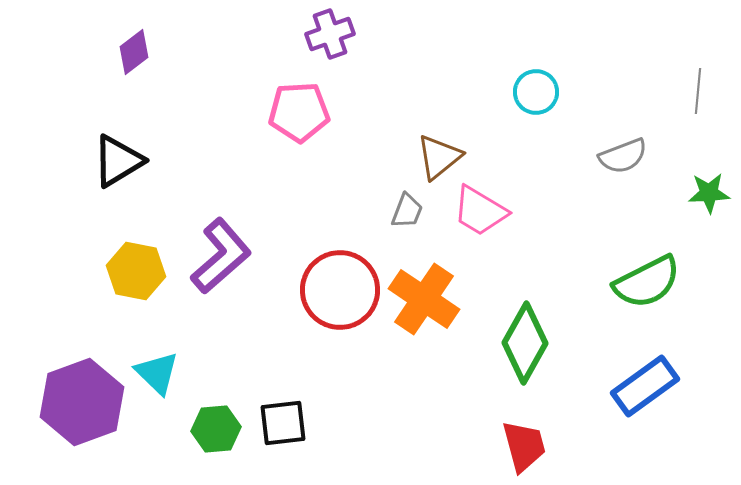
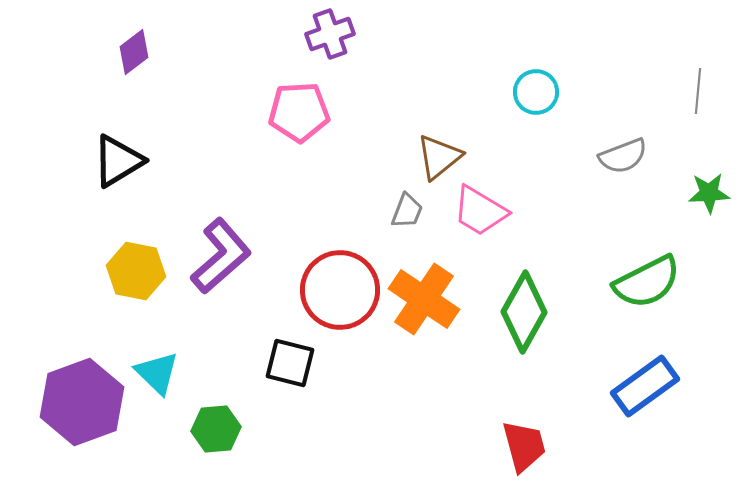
green diamond: moved 1 px left, 31 px up
black square: moved 7 px right, 60 px up; rotated 21 degrees clockwise
